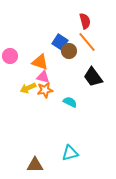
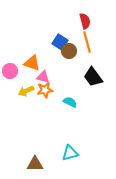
orange line: rotated 25 degrees clockwise
pink circle: moved 15 px down
orange triangle: moved 8 px left, 1 px down
yellow arrow: moved 2 px left, 3 px down
brown triangle: moved 1 px up
